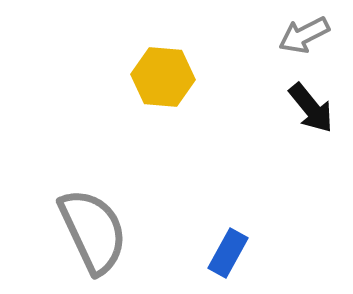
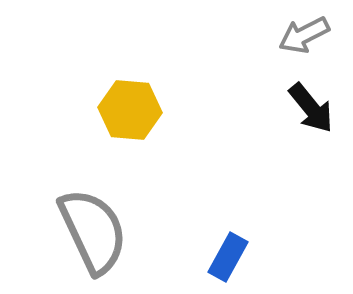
yellow hexagon: moved 33 px left, 33 px down
blue rectangle: moved 4 px down
